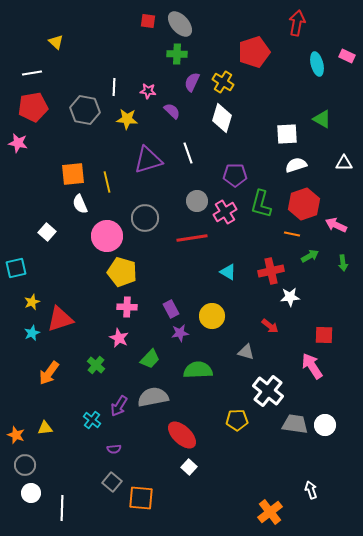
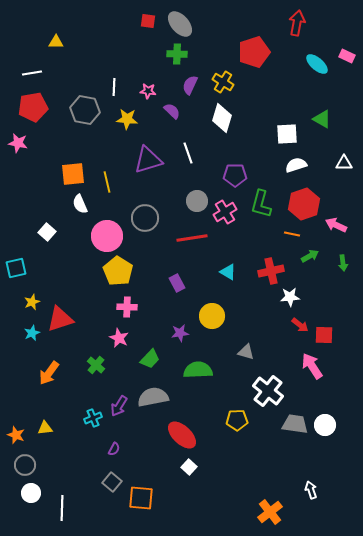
yellow triangle at (56, 42): rotated 42 degrees counterclockwise
cyan ellipse at (317, 64): rotated 35 degrees counterclockwise
purple semicircle at (192, 82): moved 2 px left, 3 px down
yellow pentagon at (122, 272): moved 4 px left, 1 px up; rotated 16 degrees clockwise
purple rectangle at (171, 309): moved 6 px right, 26 px up
red arrow at (270, 326): moved 30 px right, 1 px up
cyan cross at (92, 420): moved 1 px right, 2 px up; rotated 30 degrees clockwise
purple semicircle at (114, 449): rotated 56 degrees counterclockwise
